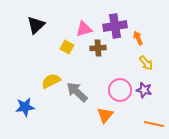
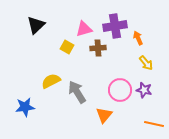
gray arrow: rotated 15 degrees clockwise
orange triangle: moved 1 px left
